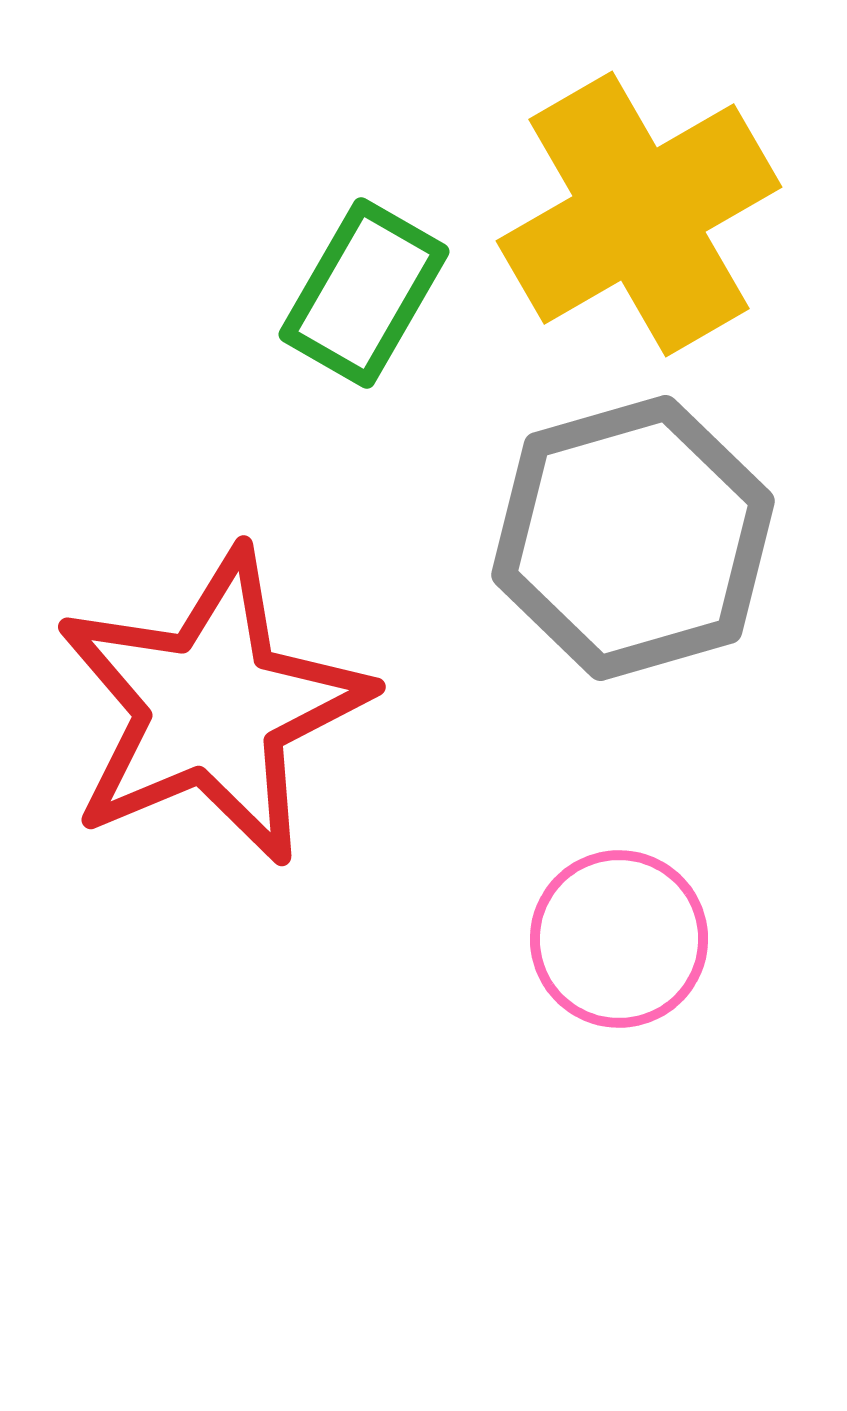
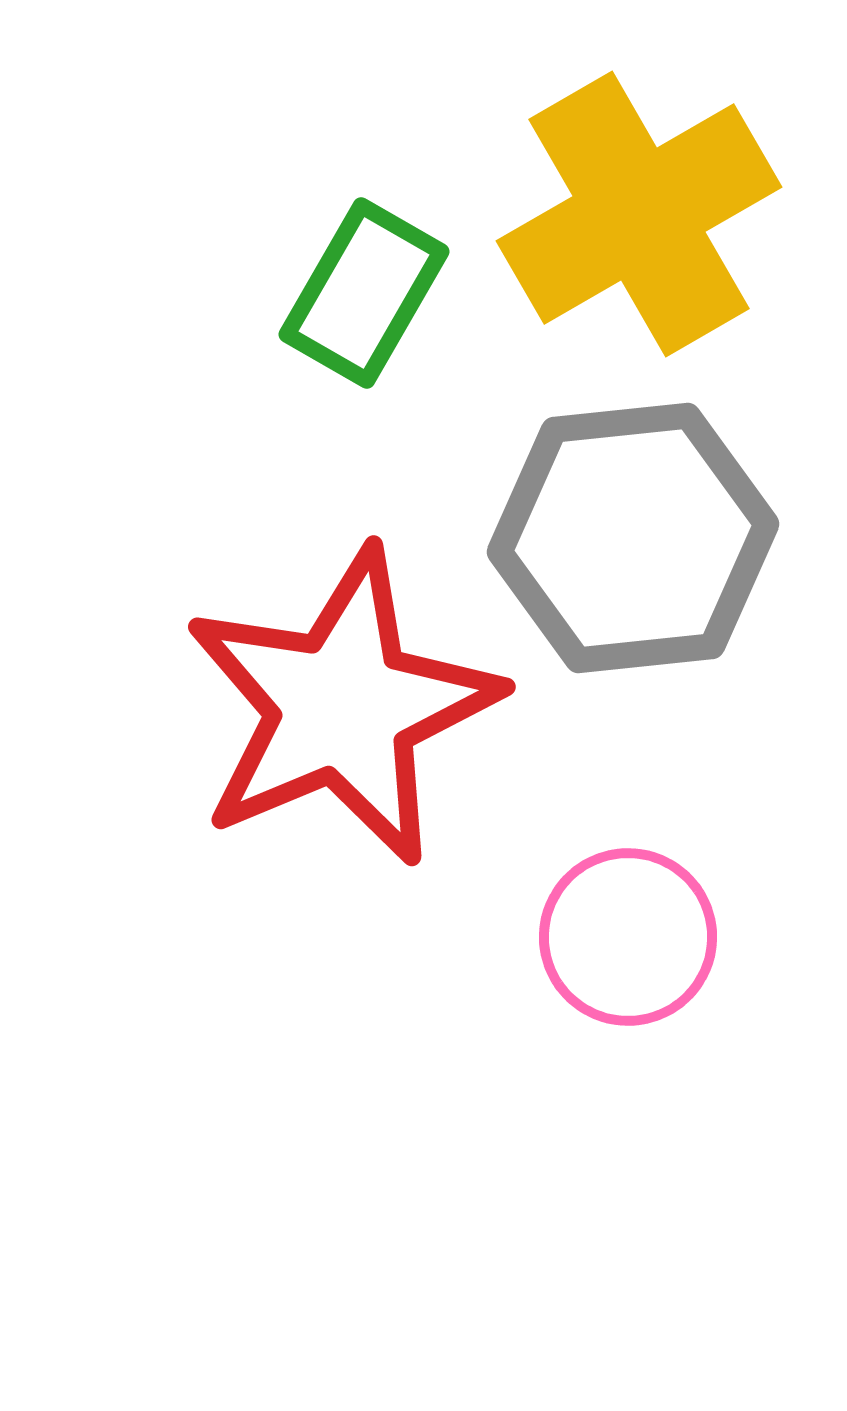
gray hexagon: rotated 10 degrees clockwise
red star: moved 130 px right
pink circle: moved 9 px right, 2 px up
